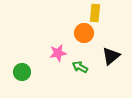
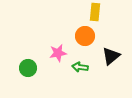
yellow rectangle: moved 1 px up
orange circle: moved 1 px right, 3 px down
green arrow: rotated 21 degrees counterclockwise
green circle: moved 6 px right, 4 px up
